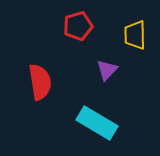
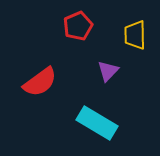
red pentagon: rotated 8 degrees counterclockwise
purple triangle: moved 1 px right, 1 px down
red semicircle: rotated 63 degrees clockwise
